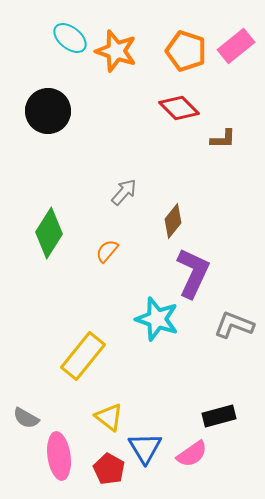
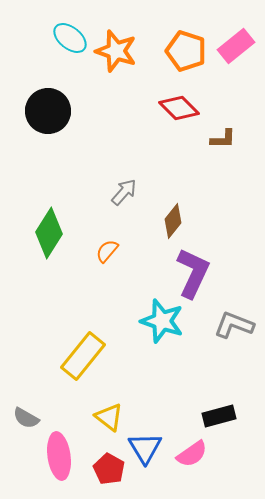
cyan star: moved 5 px right, 2 px down
